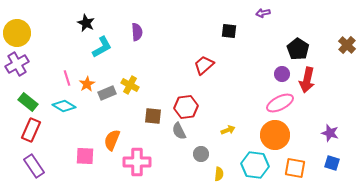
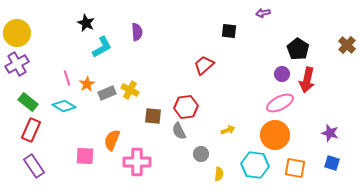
yellow cross: moved 5 px down
